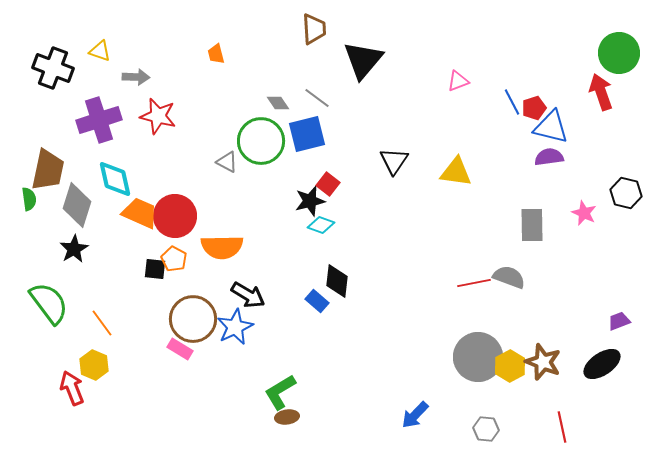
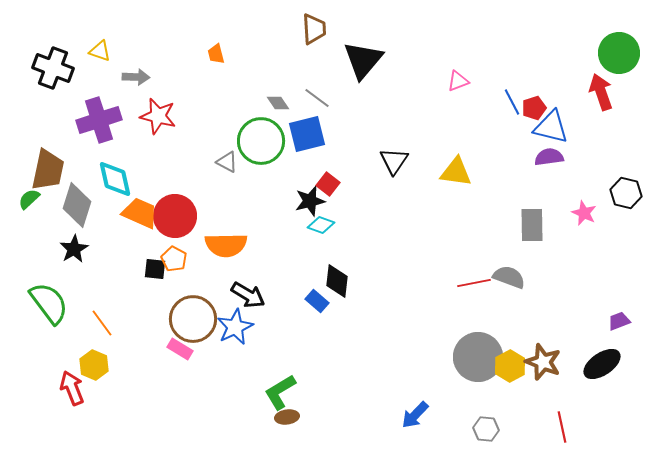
green semicircle at (29, 199): rotated 125 degrees counterclockwise
orange semicircle at (222, 247): moved 4 px right, 2 px up
